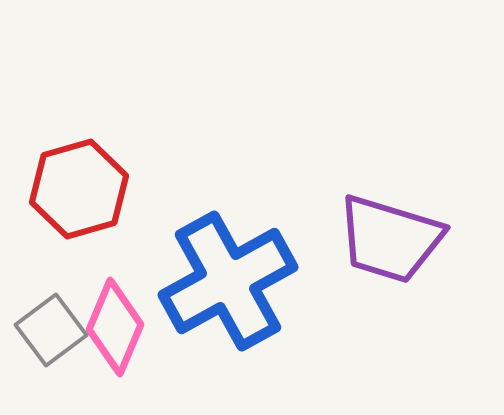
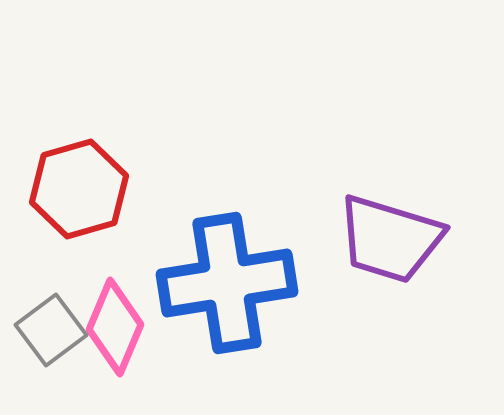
blue cross: moved 1 px left, 2 px down; rotated 20 degrees clockwise
